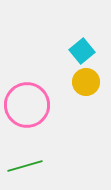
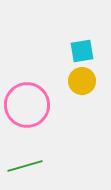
cyan square: rotated 30 degrees clockwise
yellow circle: moved 4 px left, 1 px up
